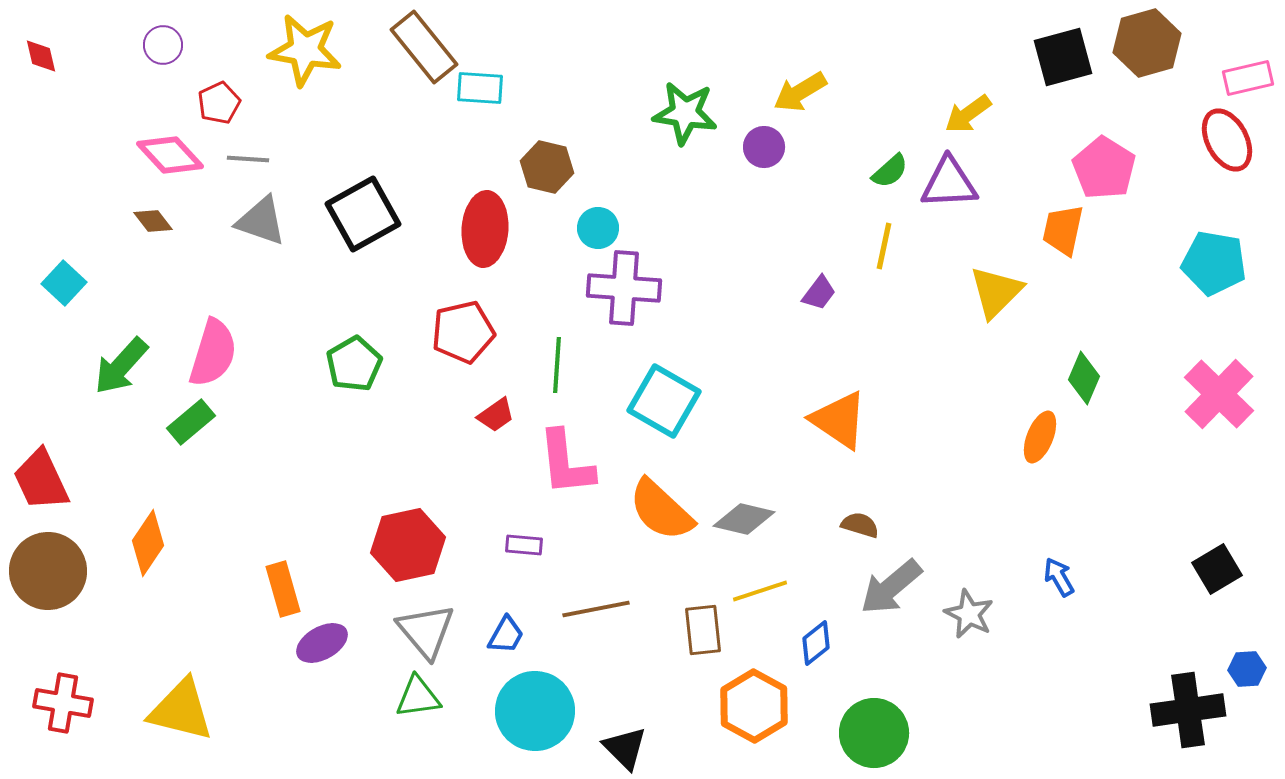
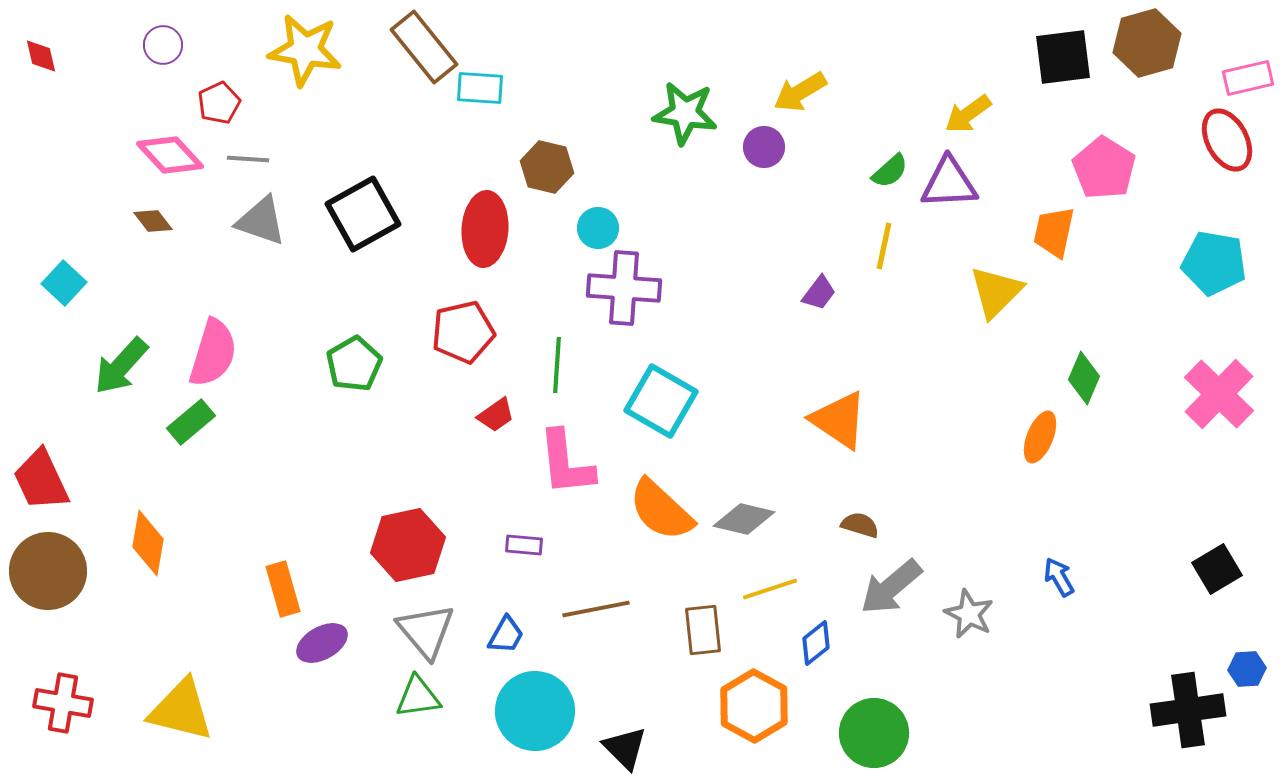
black square at (1063, 57): rotated 8 degrees clockwise
orange trapezoid at (1063, 230): moved 9 px left, 2 px down
cyan square at (664, 401): moved 3 px left
orange diamond at (148, 543): rotated 24 degrees counterclockwise
yellow line at (760, 591): moved 10 px right, 2 px up
